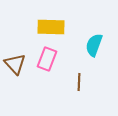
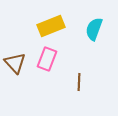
yellow rectangle: moved 1 px up; rotated 24 degrees counterclockwise
cyan semicircle: moved 16 px up
brown triangle: moved 1 px up
